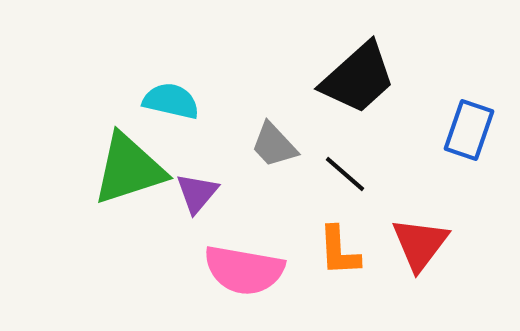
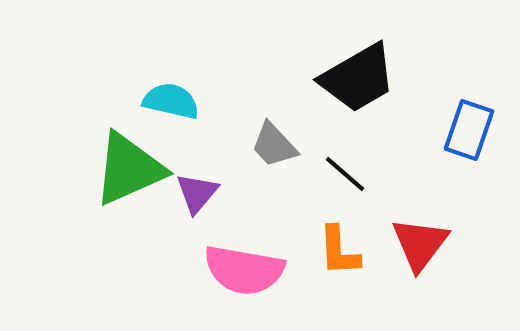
black trapezoid: rotated 12 degrees clockwise
green triangle: rotated 6 degrees counterclockwise
